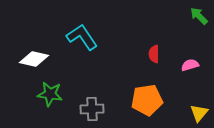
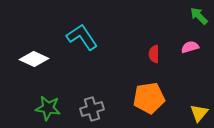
white diamond: rotated 12 degrees clockwise
pink semicircle: moved 18 px up
green star: moved 2 px left, 14 px down
orange pentagon: moved 2 px right, 2 px up
gray cross: rotated 15 degrees counterclockwise
